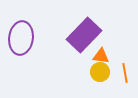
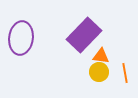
yellow circle: moved 1 px left
